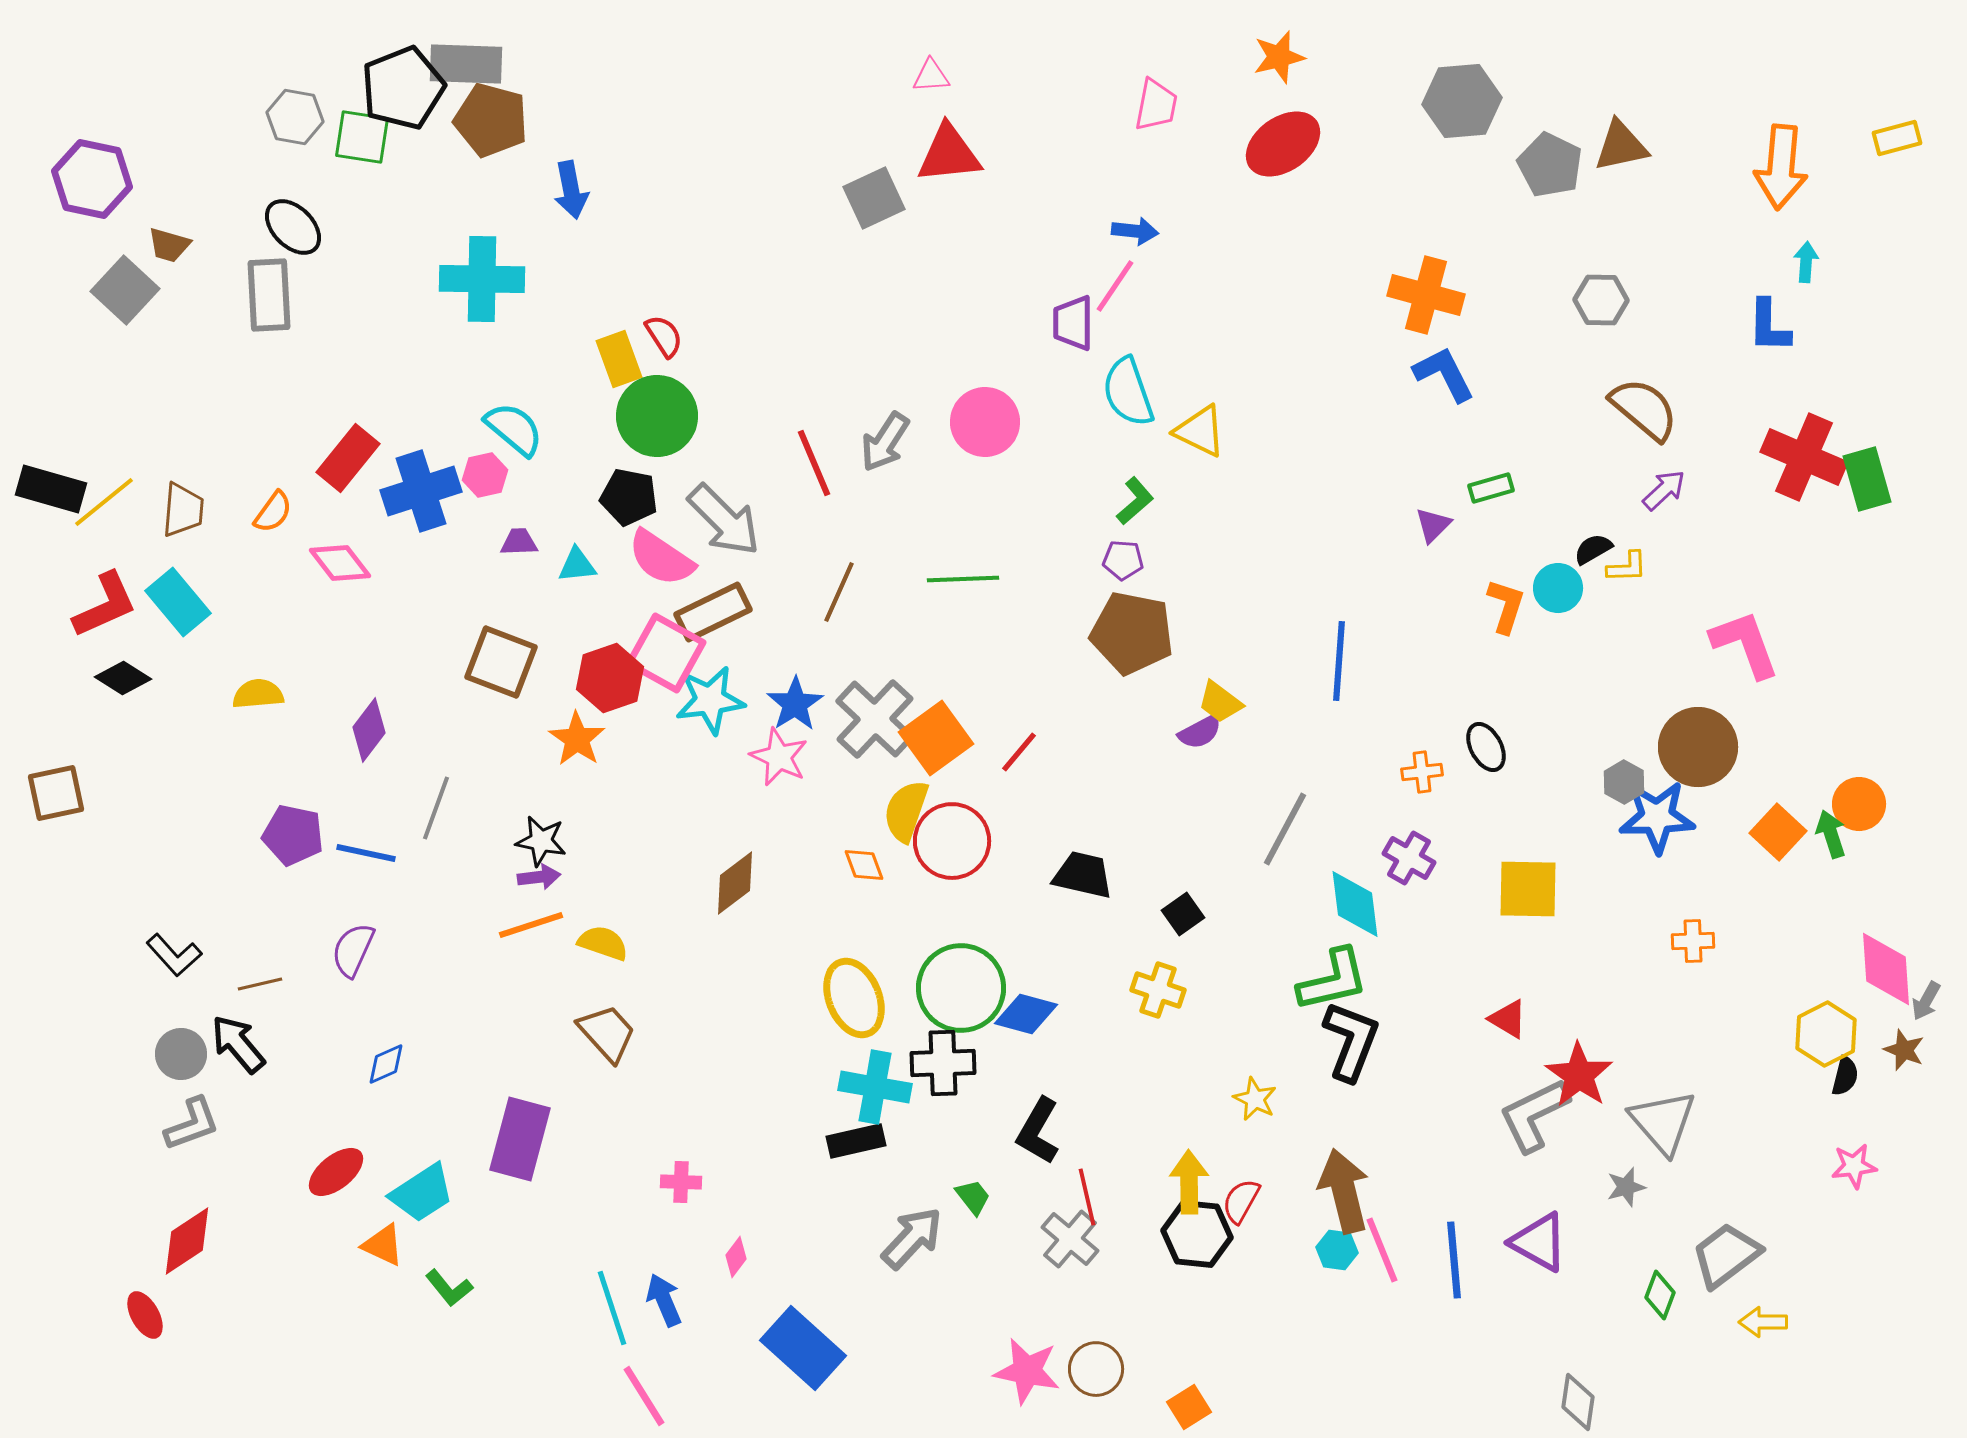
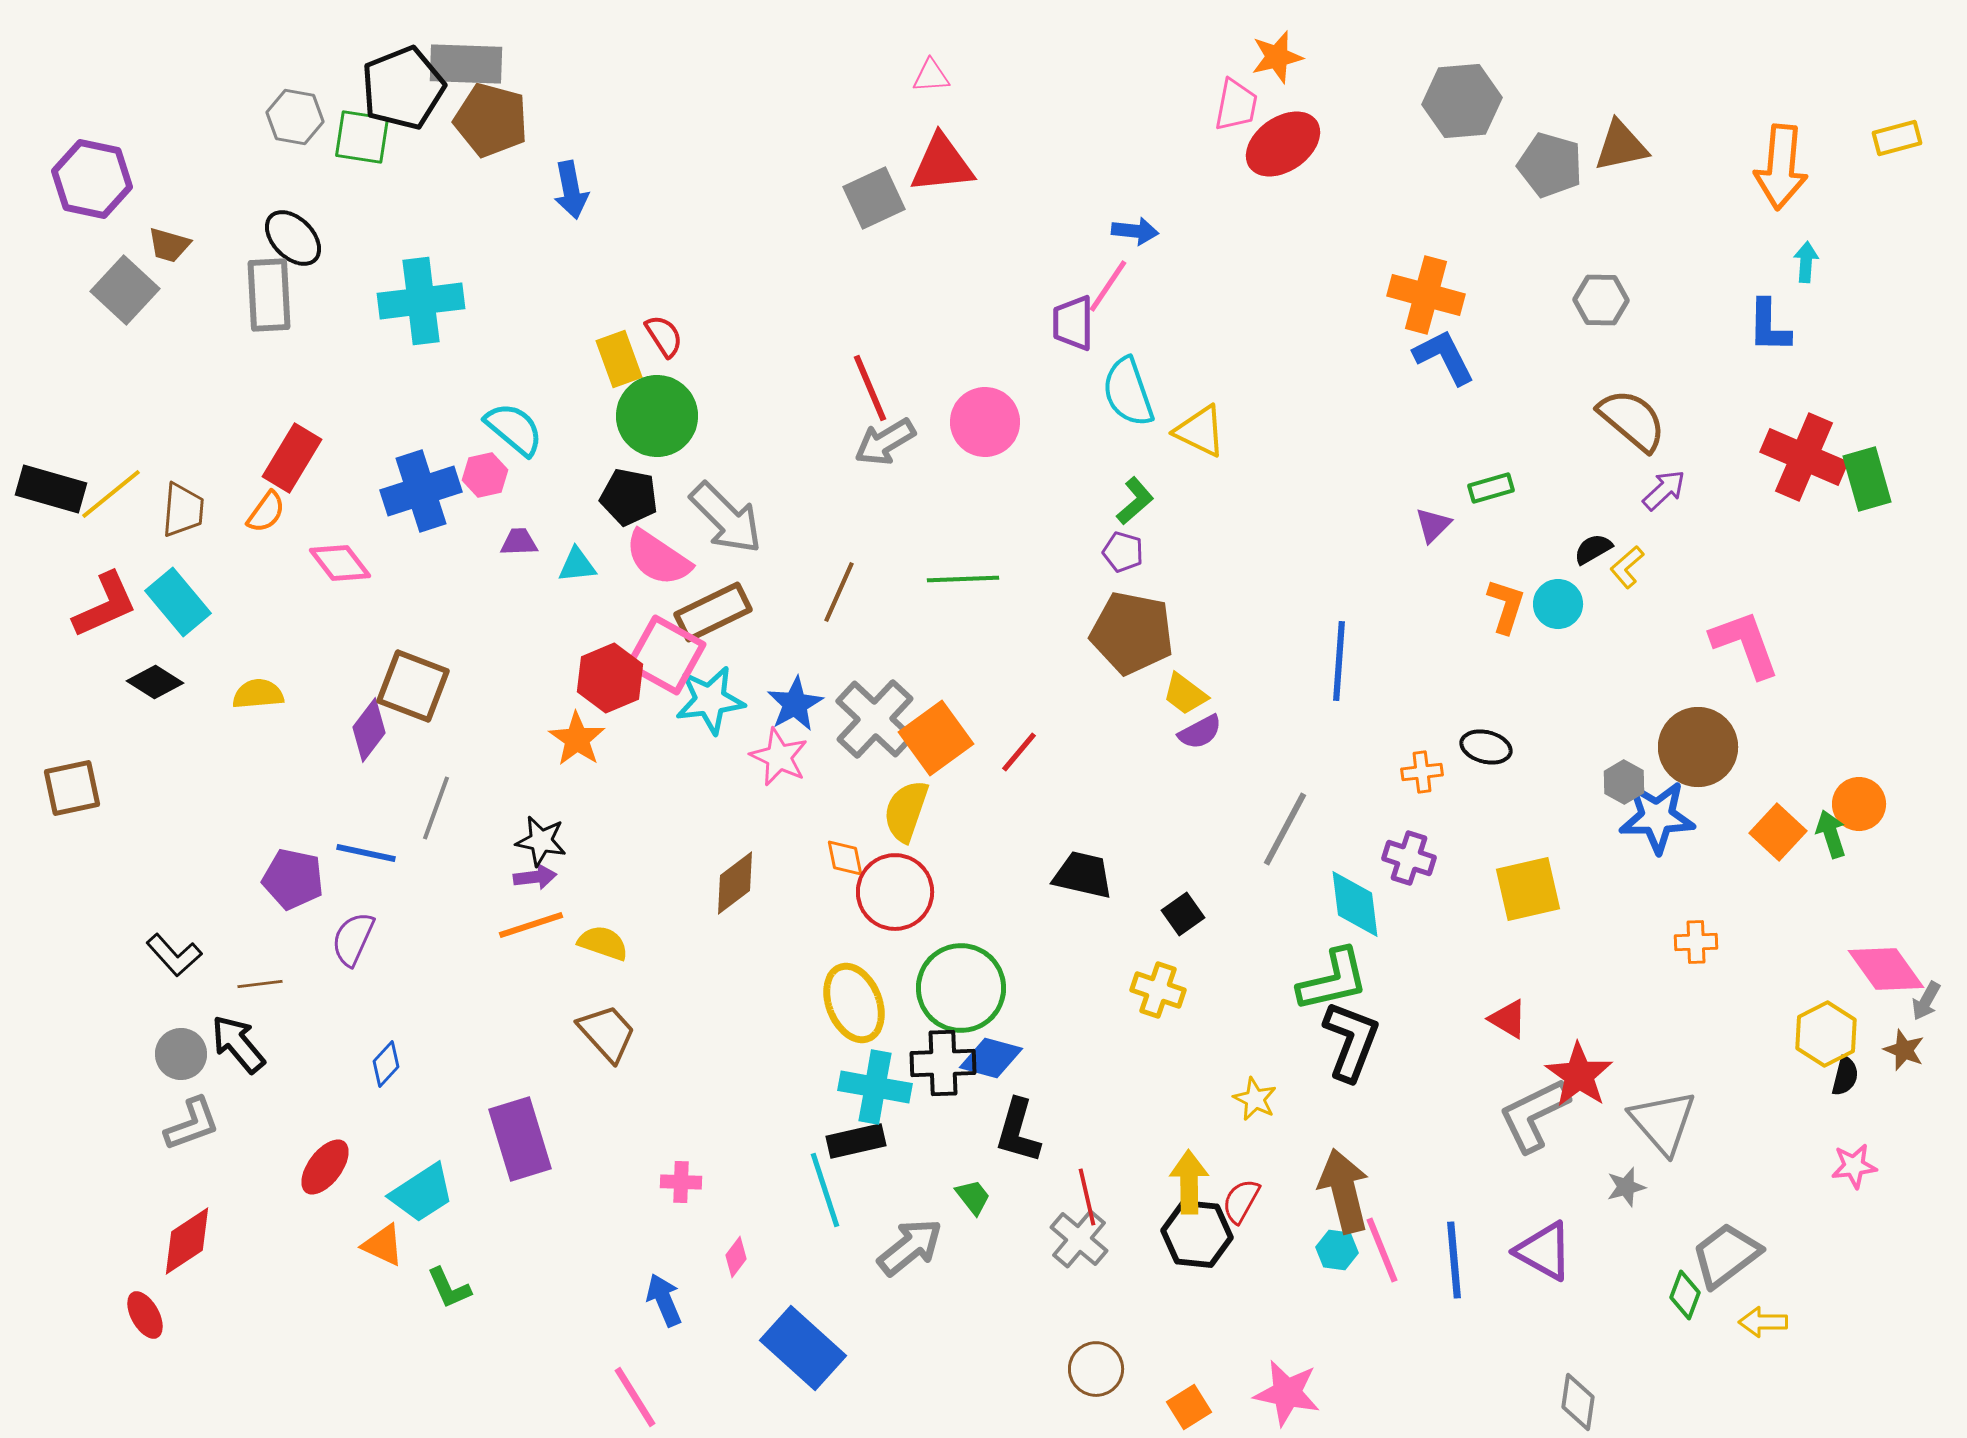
orange star at (1279, 57): moved 2 px left
pink trapezoid at (1156, 105): moved 80 px right
red triangle at (949, 154): moved 7 px left, 10 px down
gray pentagon at (1550, 165): rotated 10 degrees counterclockwise
black ellipse at (293, 227): moved 11 px down
cyan cross at (482, 279): moved 61 px left, 22 px down; rotated 8 degrees counterclockwise
pink line at (1115, 286): moved 7 px left
blue L-shape at (1444, 374): moved 17 px up
brown semicircle at (1644, 409): moved 12 px left, 11 px down
gray arrow at (885, 442): rotated 26 degrees clockwise
red rectangle at (348, 458): moved 56 px left; rotated 8 degrees counterclockwise
red line at (814, 463): moved 56 px right, 75 px up
yellow line at (104, 502): moved 7 px right, 8 px up
orange semicircle at (273, 512): moved 7 px left
gray arrow at (724, 520): moved 2 px right, 2 px up
pink semicircle at (661, 558): moved 3 px left
purple pentagon at (1123, 560): moved 8 px up; rotated 12 degrees clockwise
yellow L-shape at (1627, 567): rotated 141 degrees clockwise
cyan circle at (1558, 588): moved 16 px down
pink square at (666, 653): moved 2 px down
brown square at (501, 662): moved 88 px left, 24 px down
black diamond at (123, 678): moved 32 px right, 4 px down
red hexagon at (610, 678): rotated 4 degrees counterclockwise
yellow trapezoid at (1220, 702): moved 35 px left, 8 px up
blue star at (795, 704): rotated 4 degrees clockwise
black ellipse at (1486, 747): rotated 48 degrees counterclockwise
brown square at (56, 793): moved 16 px right, 5 px up
purple pentagon at (293, 835): moved 44 px down
red circle at (952, 841): moved 57 px left, 51 px down
purple cross at (1409, 858): rotated 12 degrees counterclockwise
orange diamond at (864, 865): moved 19 px left, 7 px up; rotated 9 degrees clockwise
purple arrow at (539, 877): moved 4 px left
yellow square at (1528, 889): rotated 14 degrees counterclockwise
orange cross at (1693, 941): moved 3 px right, 1 px down
purple semicircle at (353, 950): moved 11 px up
pink diamond at (1886, 969): rotated 32 degrees counterclockwise
brown line at (260, 984): rotated 6 degrees clockwise
yellow ellipse at (854, 998): moved 5 px down
blue diamond at (1026, 1014): moved 35 px left, 44 px down
blue diamond at (386, 1064): rotated 24 degrees counterclockwise
black L-shape at (1038, 1131): moved 20 px left; rotated 14 degrees counterclockwise
purple rectangle at (520, 1139): rotated 32 degrees counterclockwise
red ellipse at (336, 1172): moved 11 px left, 5 px up; rotated 14 degrees counterclockwise
gray arrow at (912, 1238): moved 2 px left, 9 px down; rotated 8 degrees clockwise
gray cross at (1070, 1239): moved 9 px right
purple triangle at (1539, 1242): moved 5 px right, 9 px down
green L-shape at (449, 1288): rotated 15 degrees clockwise
green diamond at (1660, 1295): moved 25 px right
cyan line at (612, 1308): moved 213 px right, 118 px up
pink star at (1027, 1371): moved 260 px right, 22 px down
pink line at (644, 1396): moved 9 px left, 1 px down
